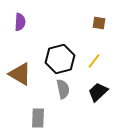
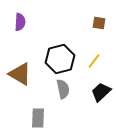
black trapezoid: moved 3 px right
